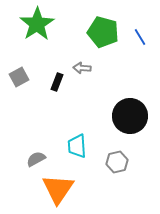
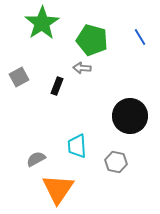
green star: moved 5 px right, 1 px up
green pentagon: moved 11 px left, 8 px down
black rectangle: moved 4 px down
gray hexagon: moved 1 px left; rotated 25 degrees clockwise
